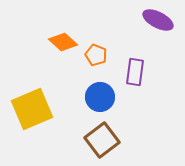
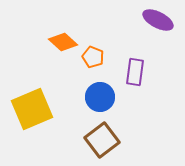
orange pentagon: moved 3 px left, 2 px down
